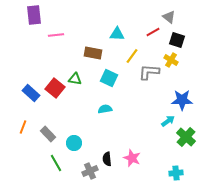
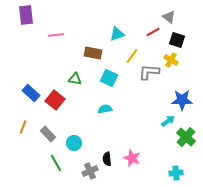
purple rectangle: moved 8 px left
cyan triangle: rotated 21 degrees counterclockwise
red square: moved 12 px down
